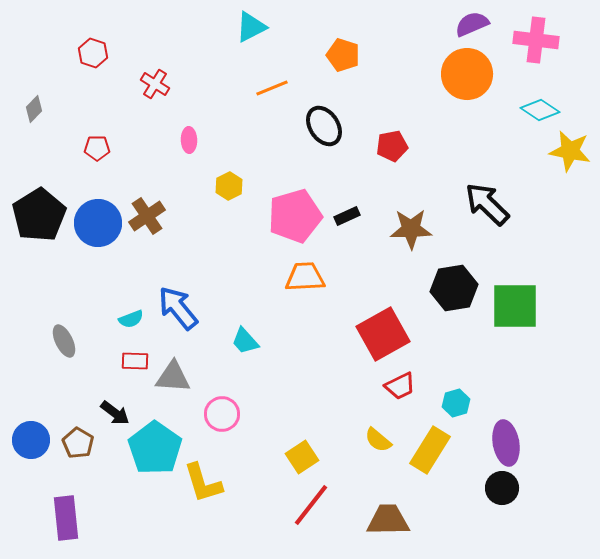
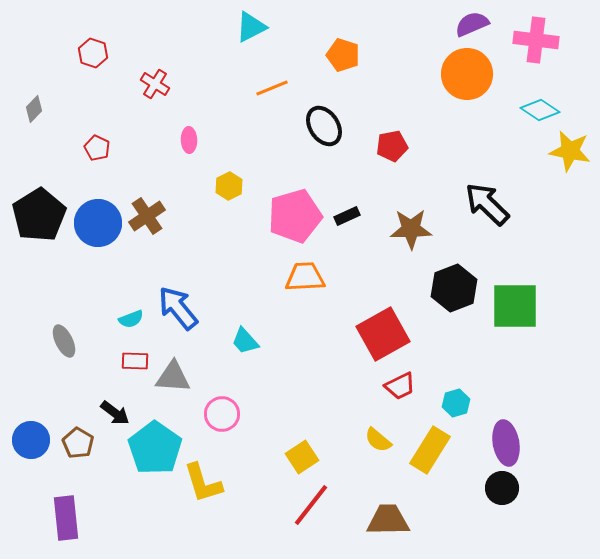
red pentagon at (97, 148): rotated 25 degrees clockwise
black hexagon at (454, 288): rotated 12 degrees counterclockwise
